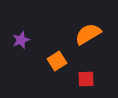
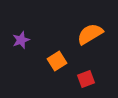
orange semicircle: moved 2 px right
red square: rotated 18 degrees counterclockwise
